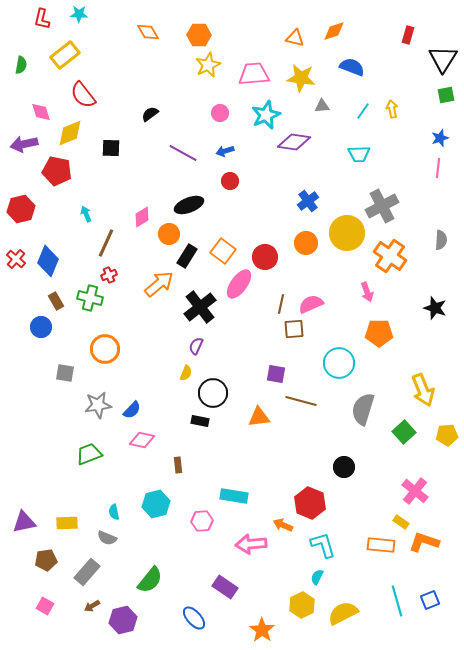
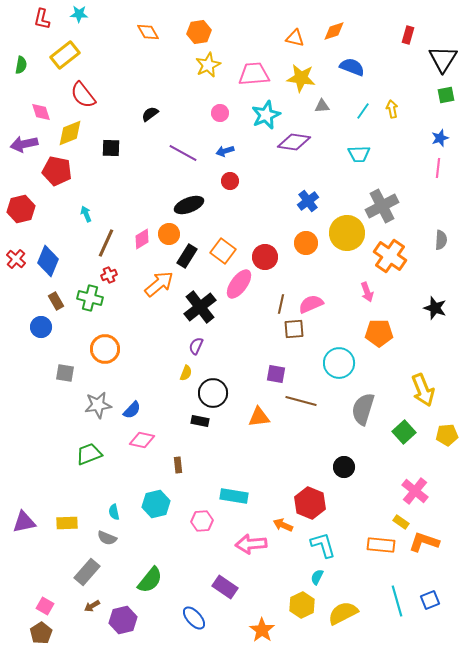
orange hexagon at (199, 35): moved 3 px up; rotated 10 degrees counterclockwise
pink diamond at (142, 217): moved 22 px down
brown pentagon at (46, 560): moved 5 px left, 73 px down; rotated 25 degrees counterclockwise
